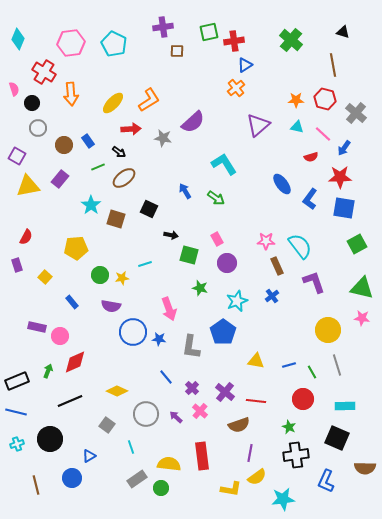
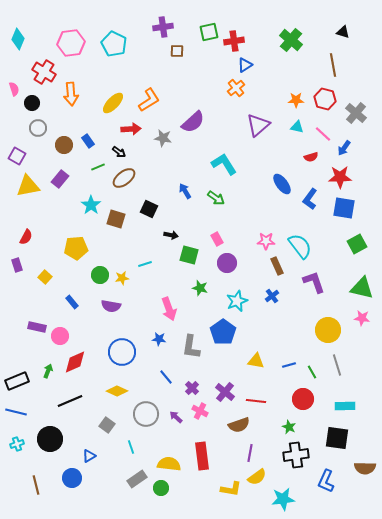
blue circle at (133, 332): moved 11 px left, 20 px down
pink cross at (200, 411): rotated 14 degrees counterclockwise
black square at (337, 438): rotated 15 degrees counterclockwise
